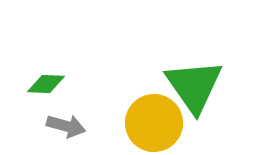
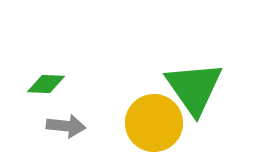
green triangle: moved 2 px down
gray arrow: rotated 9 degrees counterclockwise
